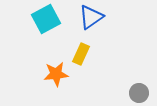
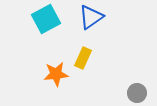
yellow rectangle: moved 2 px right, 4 px down
gray circle: moved 2 px left
